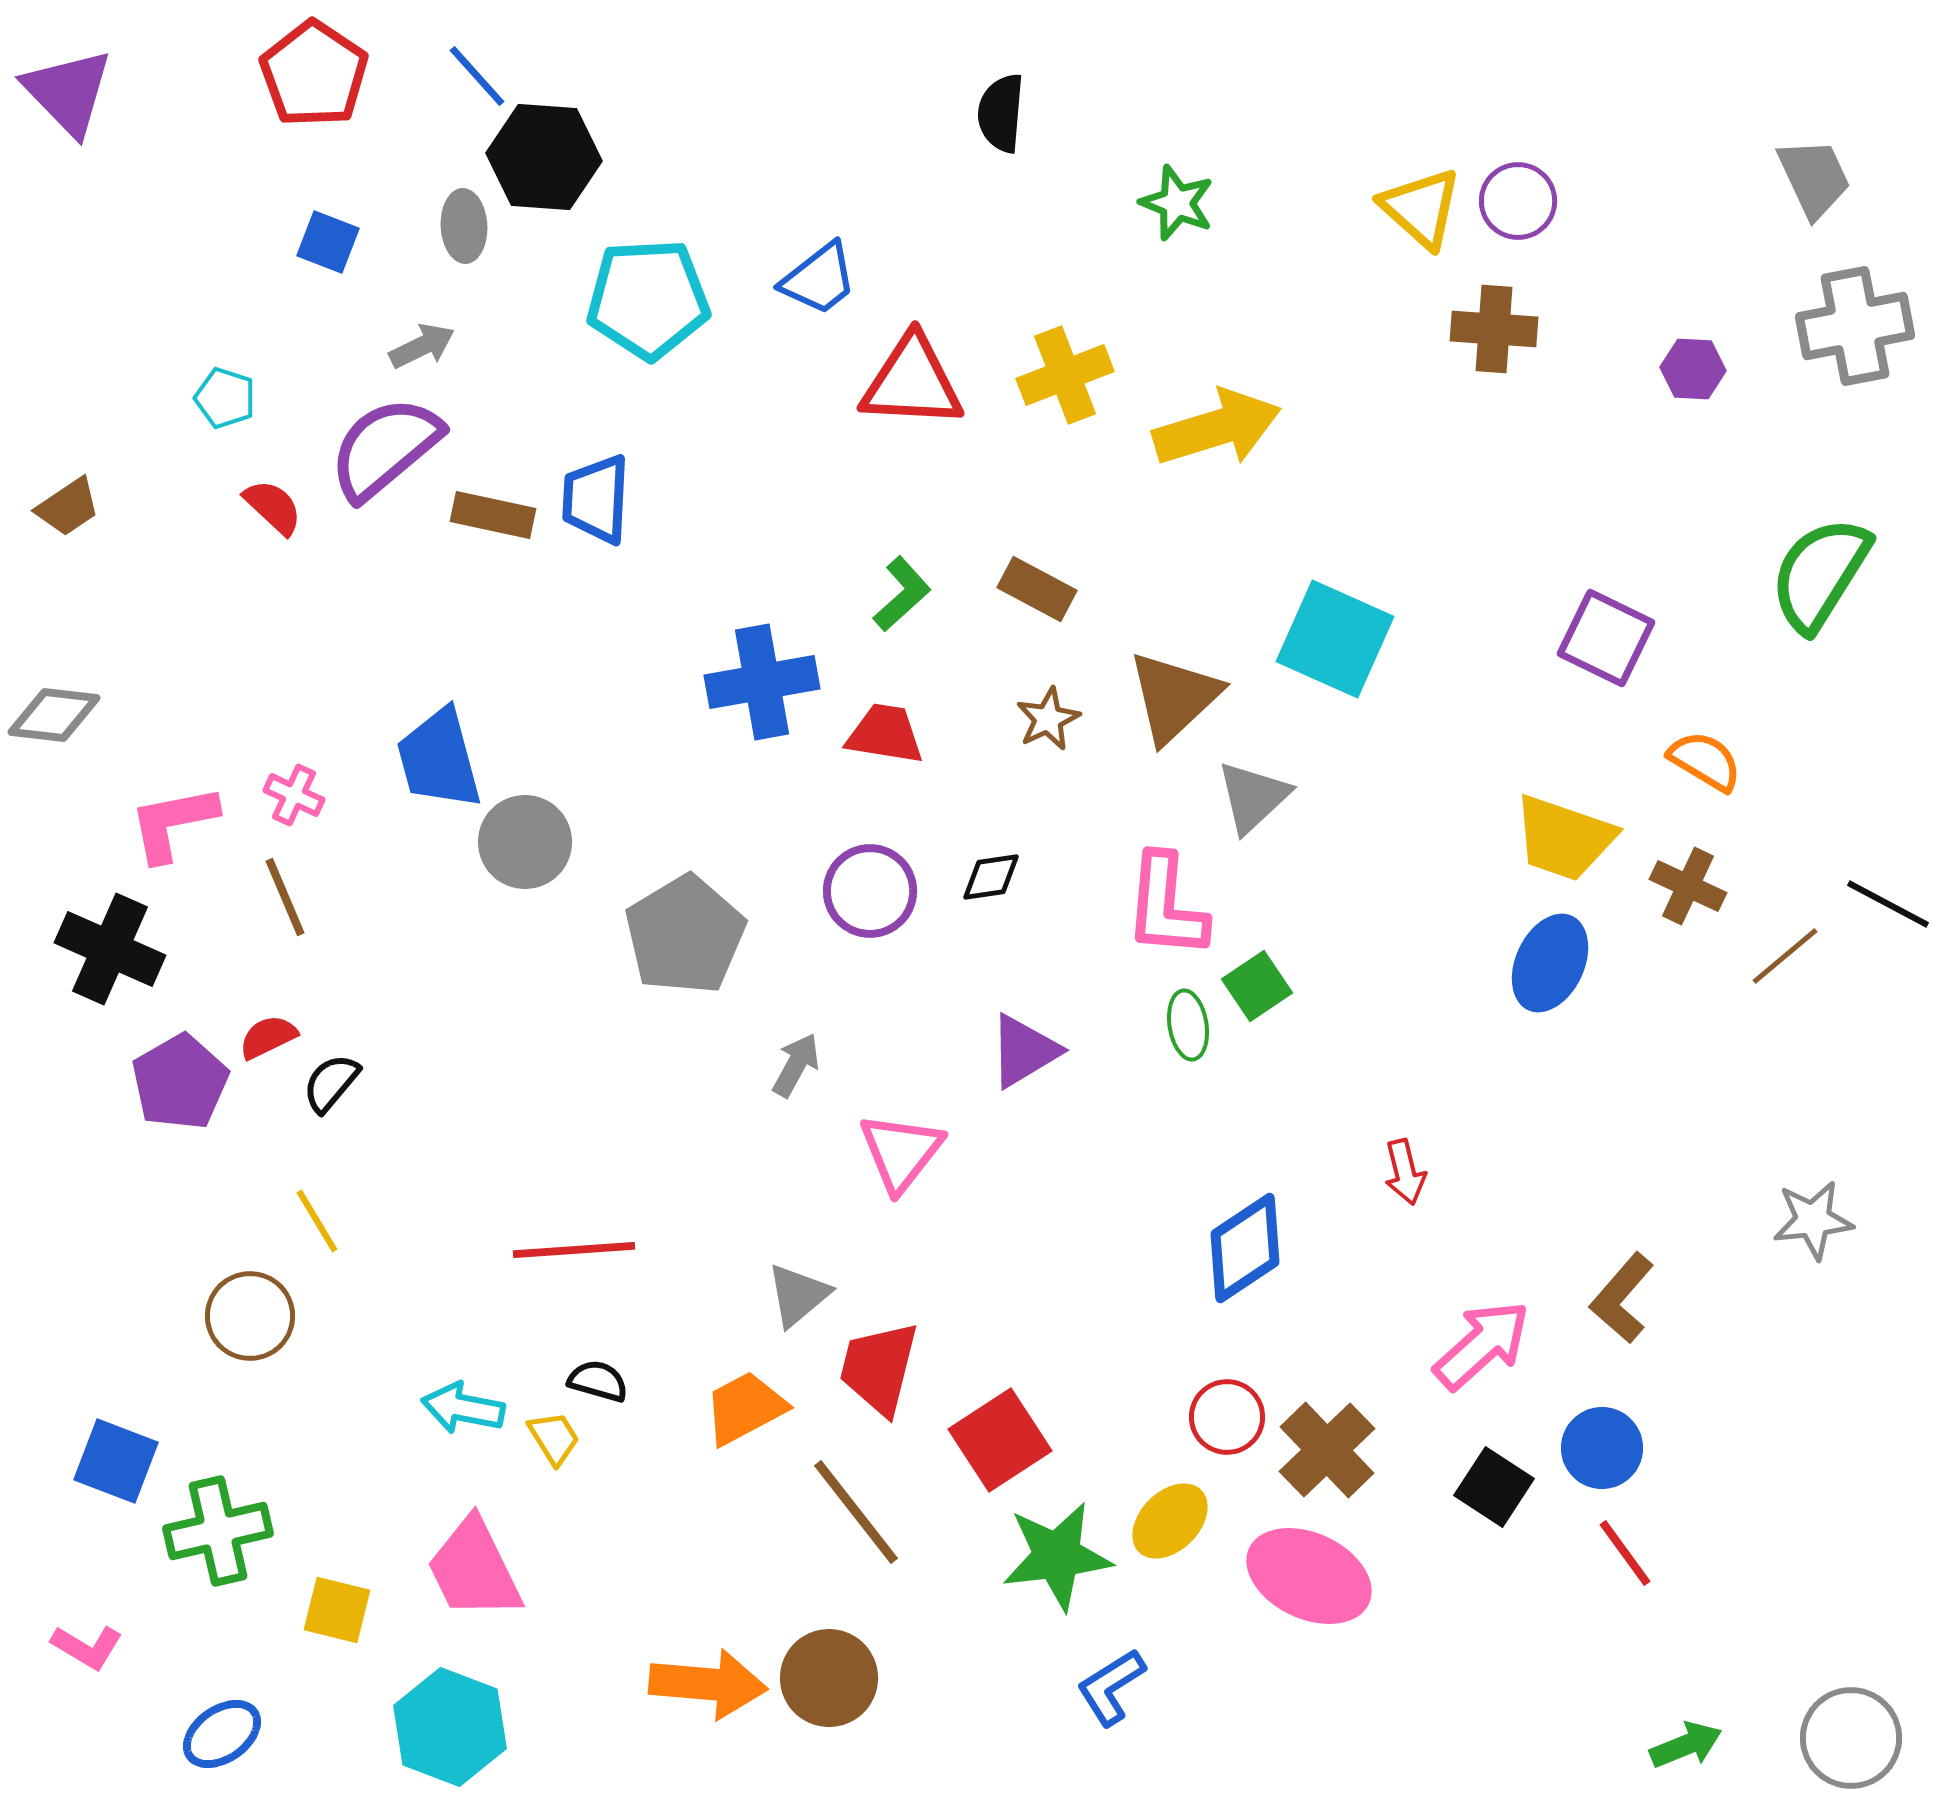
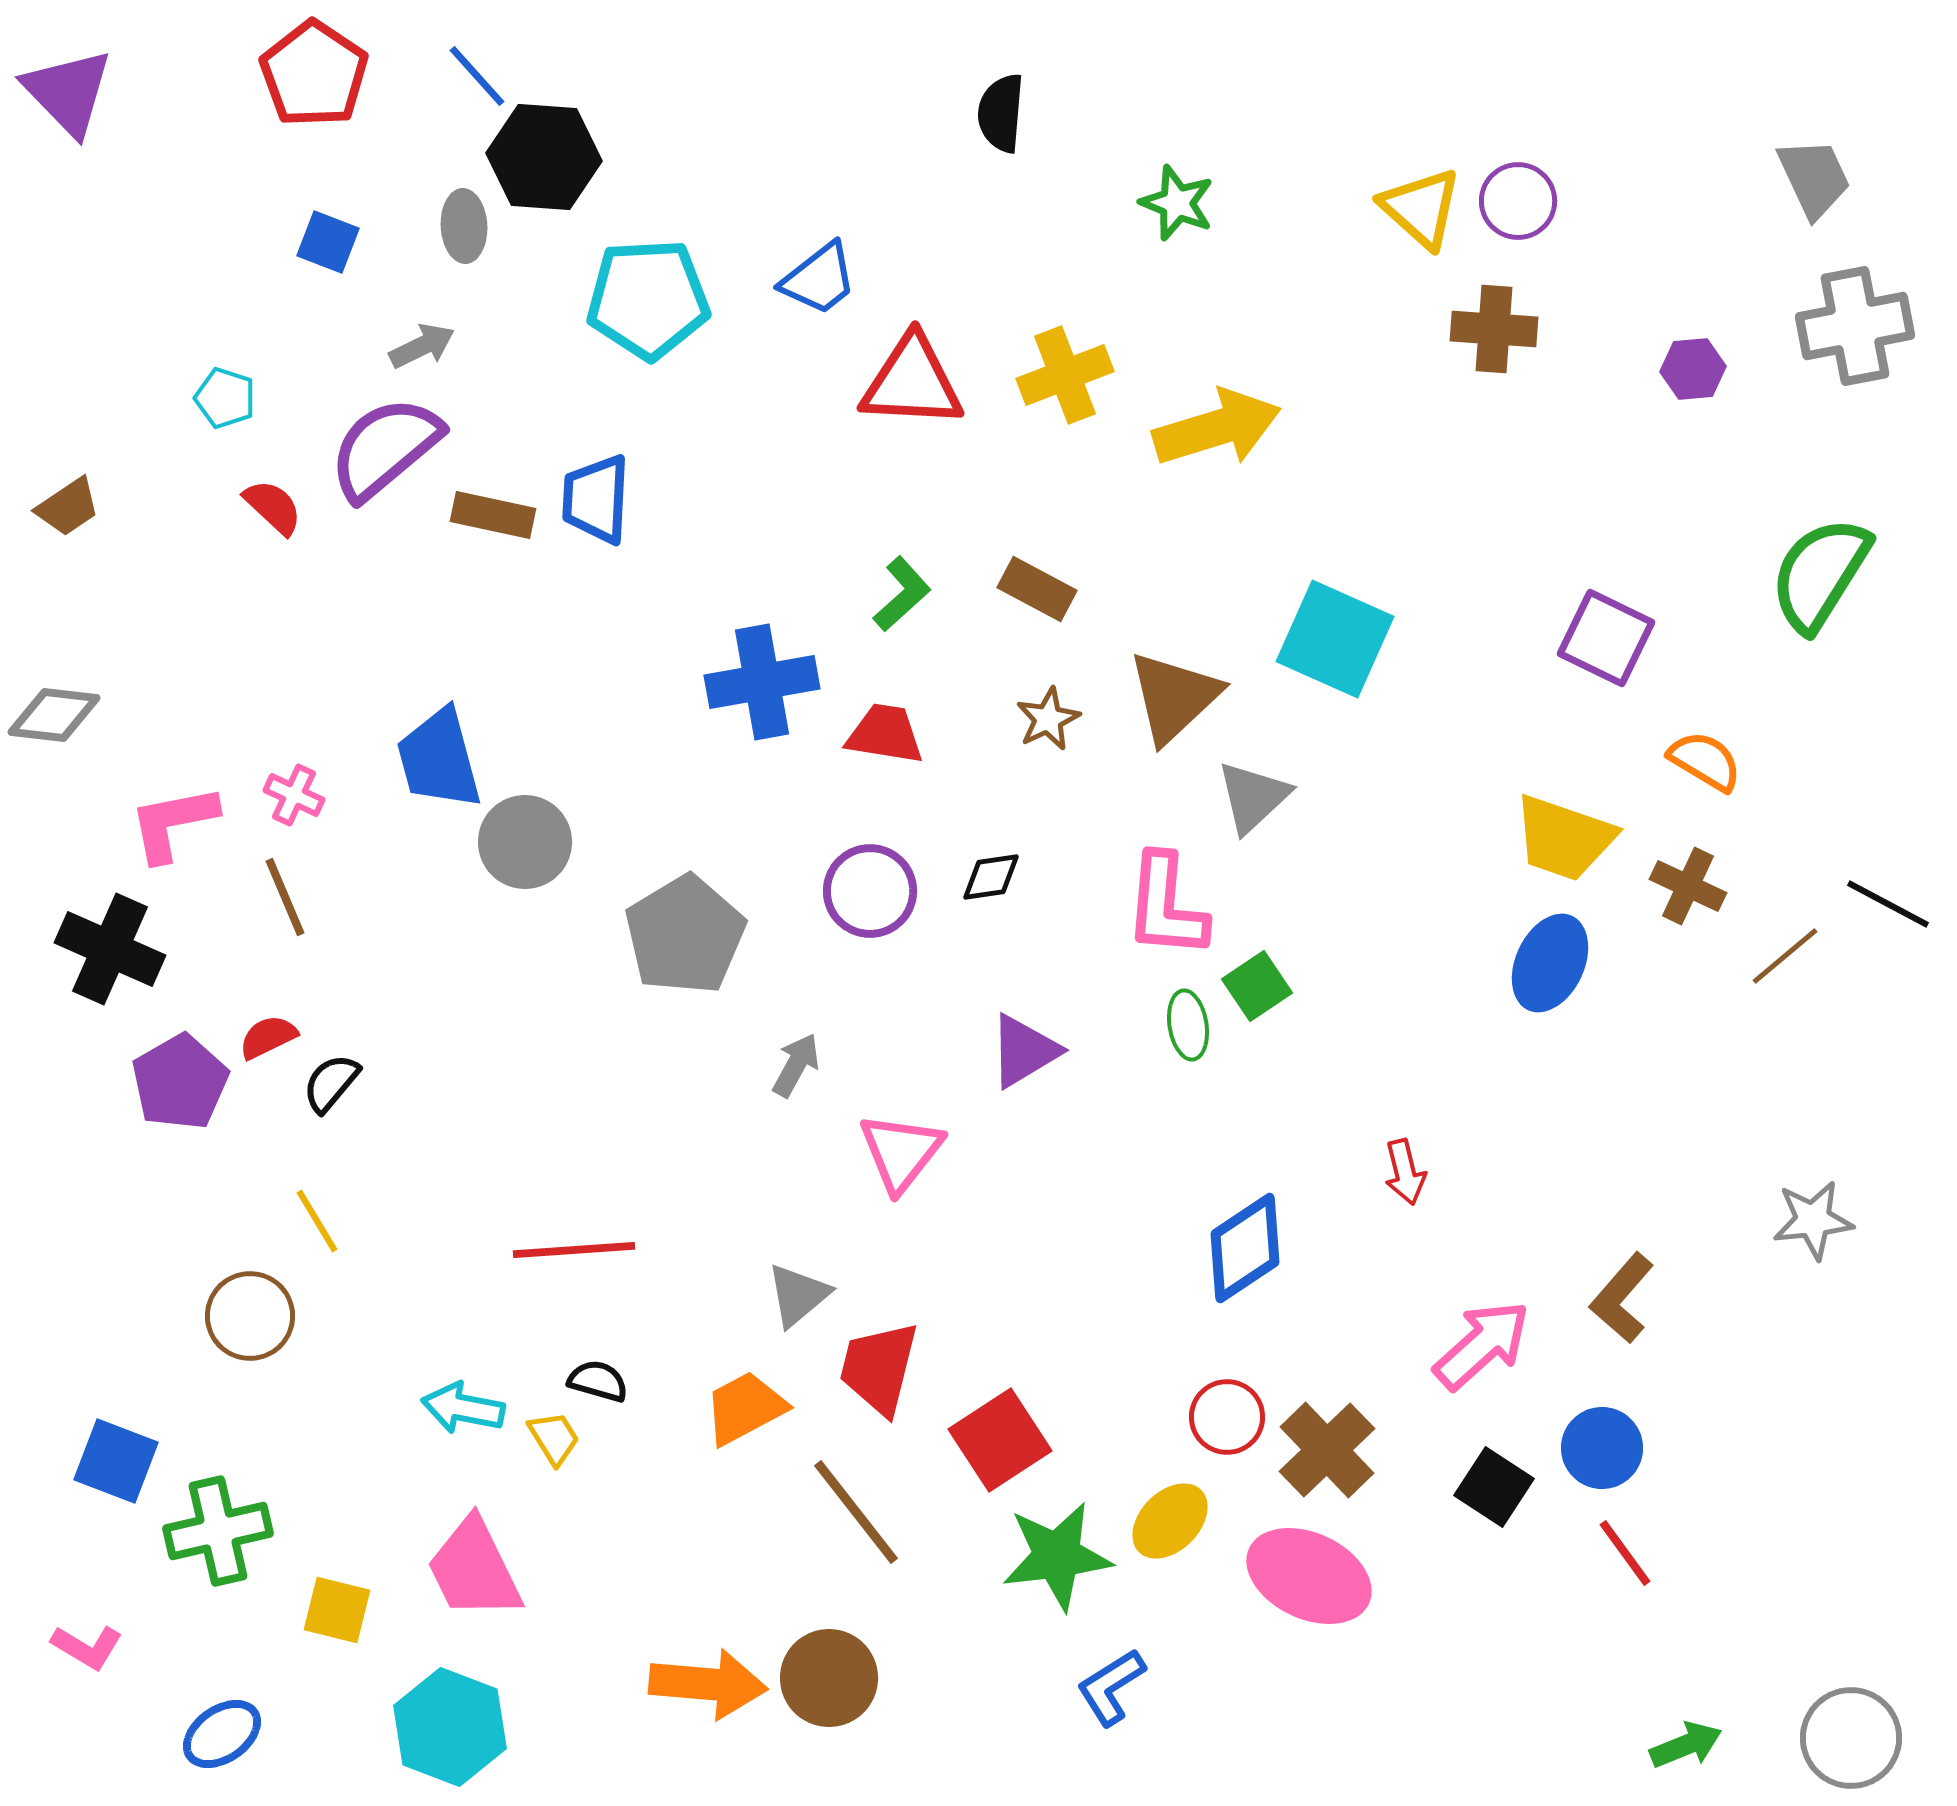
purple hexagon at (1693, 369): rotated 8 degrees counterclockwise
